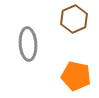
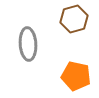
brown hexagon: rotated 8 degrees clockwise
